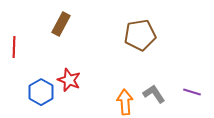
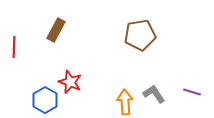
brown rectangle: moved 5 px left, 6 px down
red star: moved 1 px right, 2 px down
blue hexagon: moved 4 px right, 8 px down
